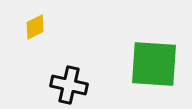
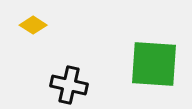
yellow diamond: moved 2 px left, 2 px up; rotated 60 degrees clockwise
